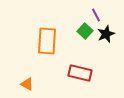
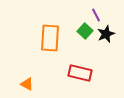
orange rectangle: moved 3 px right, 3 px up
